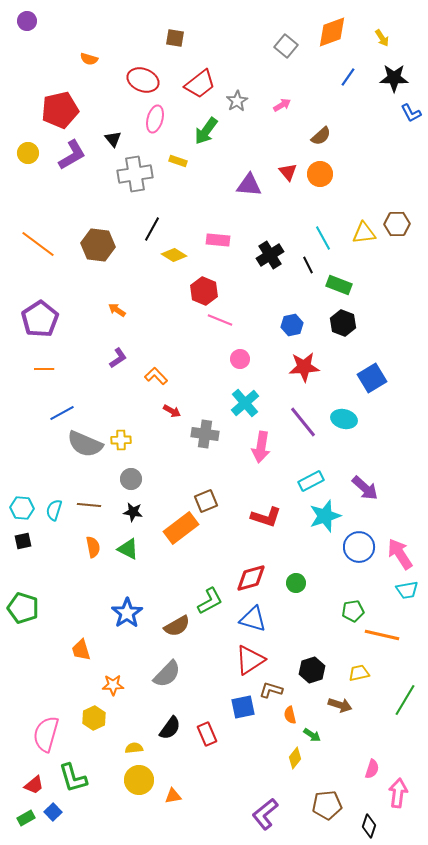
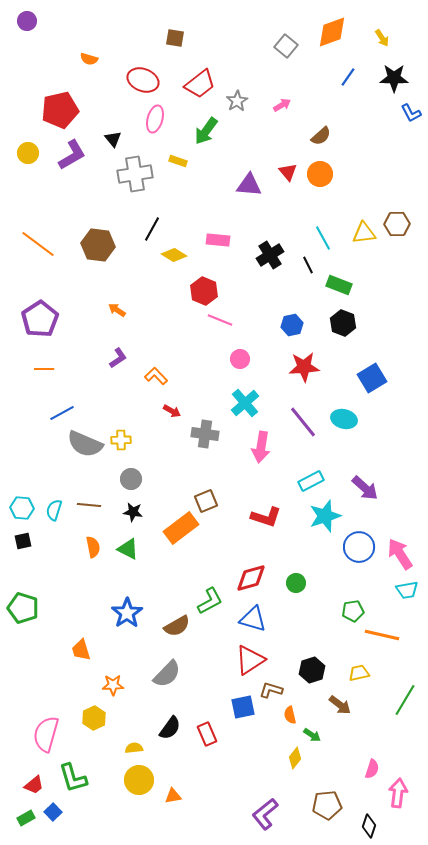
brown arrow at (340, 705): rotated 20 degrees clockwise
